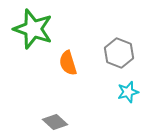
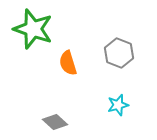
cyan star: moved 10 px left, 13 px down
